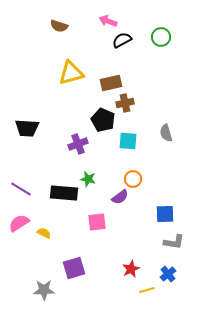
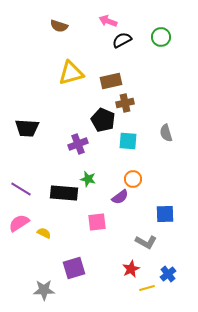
brown rectangle: moved 2 px up
gray L-shape: moved 28 px left; rotated 20 degrees clockwise
yellow line: moved 2 px up
